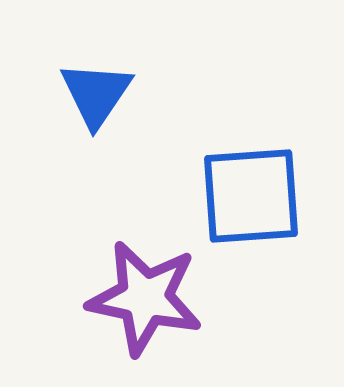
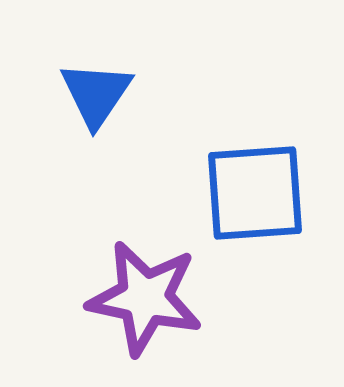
blue square: moved 4 px right, 3 px up
